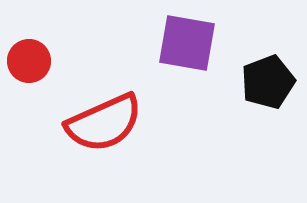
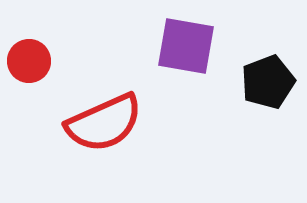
purple square: moved 1 px left, 3 px down
